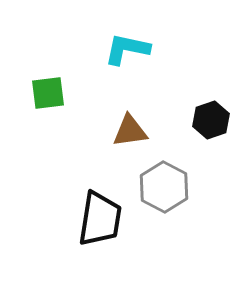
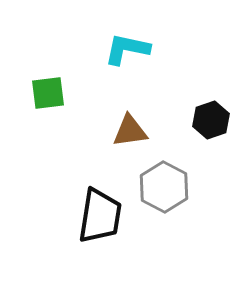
black trapezoid: moved 3 px up
